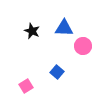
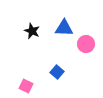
pink circle: moved 3 px right, 2 px up
pink square: rotated 32 degrees counterclockwise
